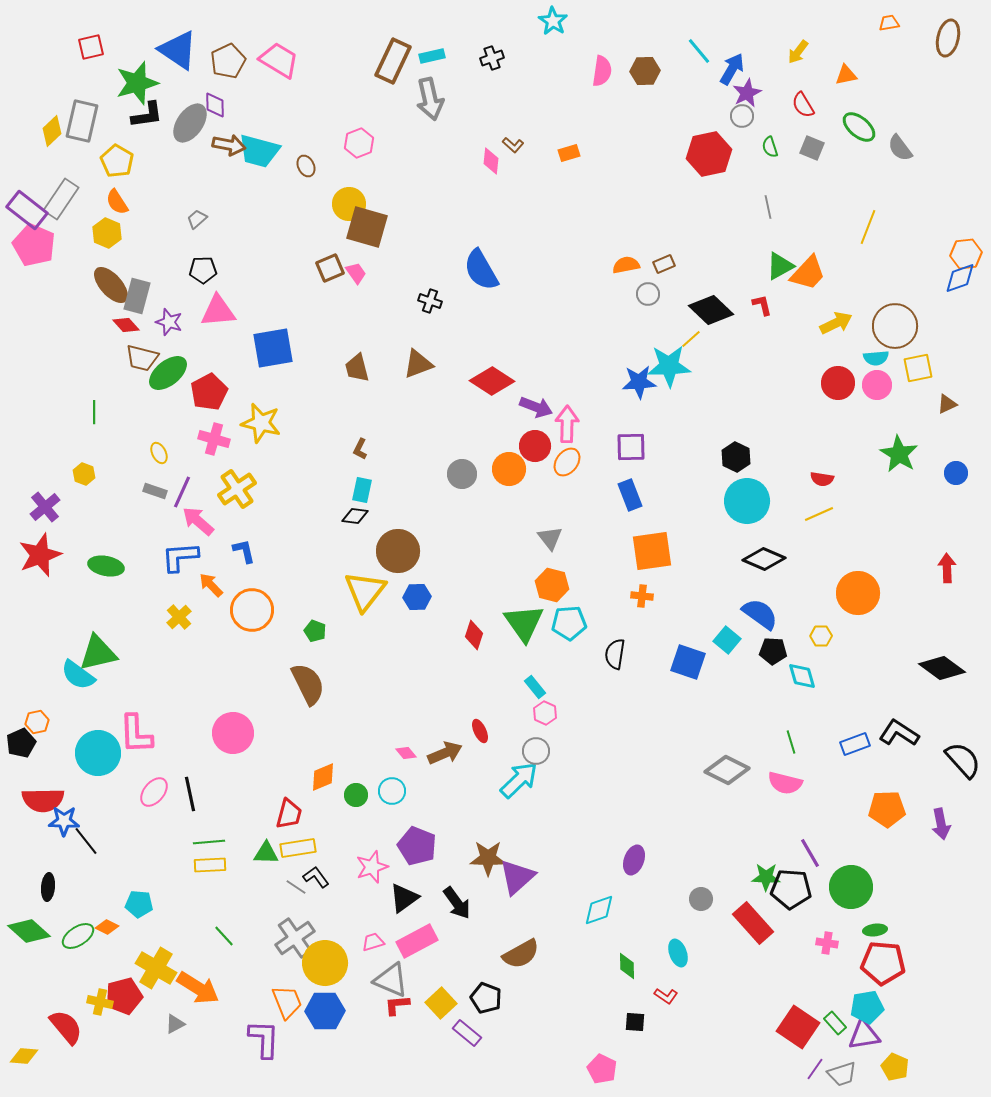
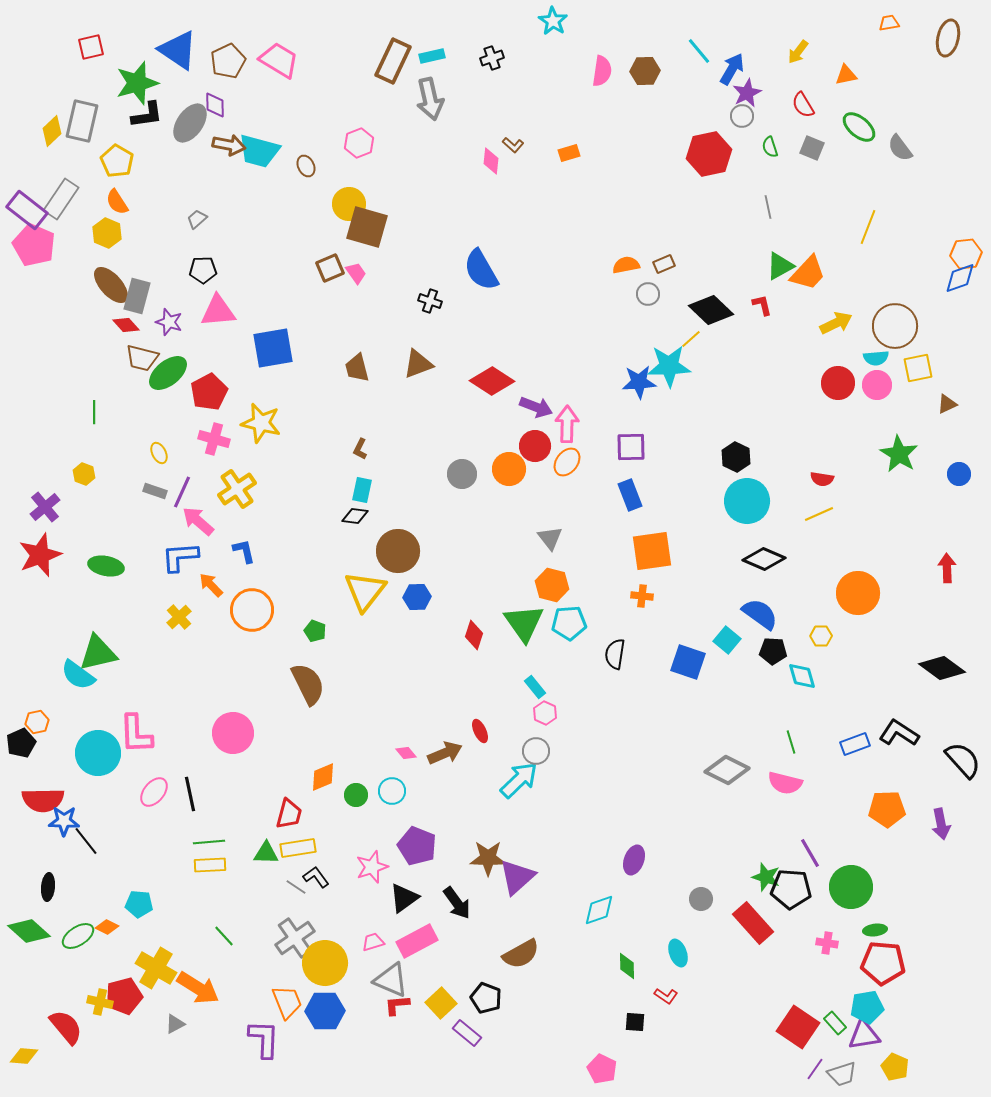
blue circle at (956, 473): moved 3 px right, 1 px down
green star at (766, 877): rotated 16 degrees clockwise
